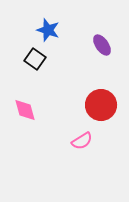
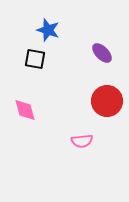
purple ellipse: moved 8 px down; rotated 10 degrees counterclockwise
black square: rotated 25 degrees counterclockwise
red circle: moved 6 px right, 4 px up
pink semicircle: rotated 25 degrees clockwise
